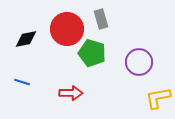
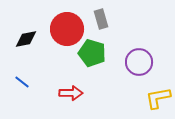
blue line: rotated 21 degrees clockwise
